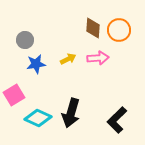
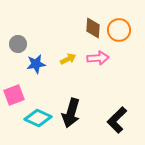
gray circle: moved 7 px left, 4 px down
pink square: rotated 10 degrees clockwise
